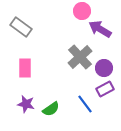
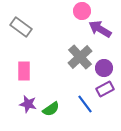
pink rectangle: moved 1 px left, 3 px down
purple star: moved 2 px right
